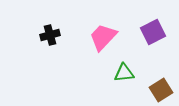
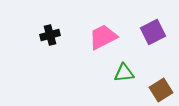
pink trapezoid: rotated 20 degrees clockwise
